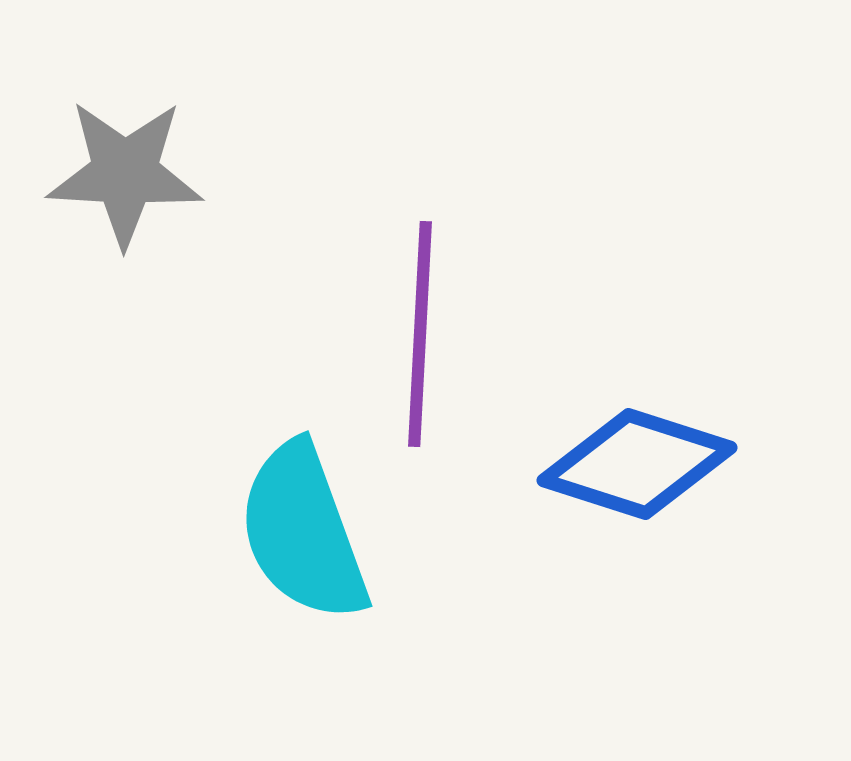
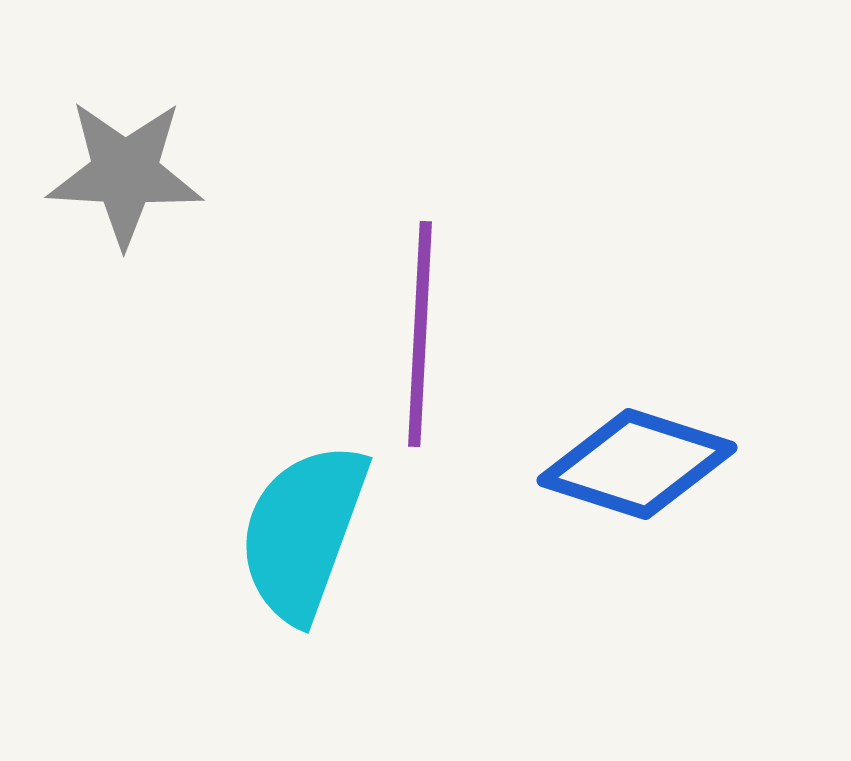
cyan semicircle: rotated 40 degrees clockwise
